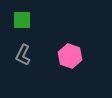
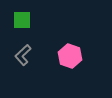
gray L-shape: rotated 20 degrees clockwise
